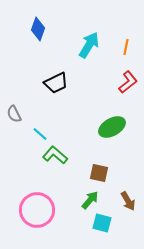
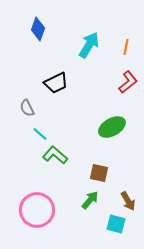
gray semicircle: moved 13 px right, 6 px up
cyan square: moved 14 px right, 1 px down
